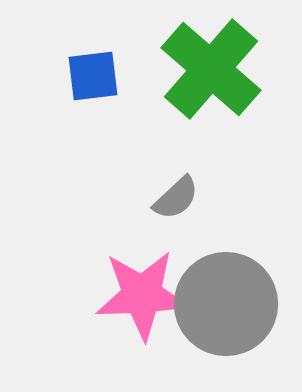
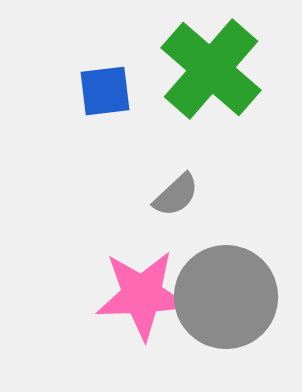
blue square: moved 12 px right, 15 px down
gray semicircle: moved 3 px up
gray circle: moved 7 px up
